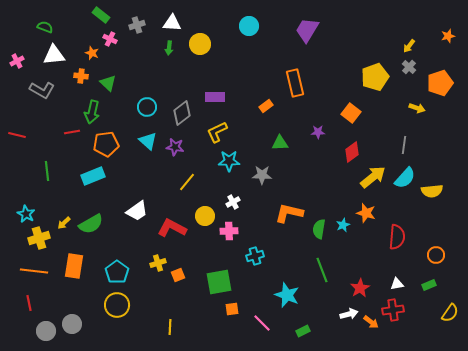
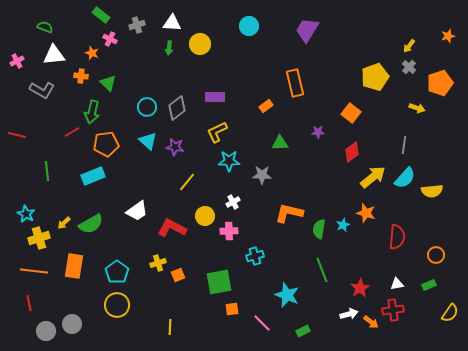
gray diamond at (182, 113): moved 5 px left, 5 px up
red line at (72, 132): rotated 21 degrees counterclockwise
